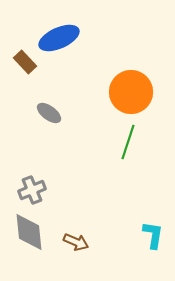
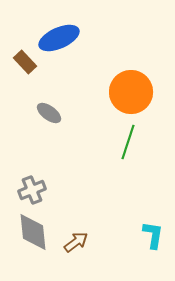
gray diamond: moved 4 px right
brown arrow: rotated 60 degrees counterclockwise
